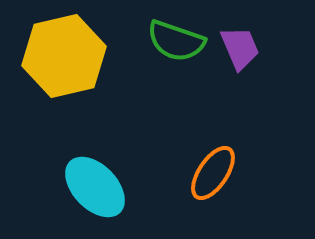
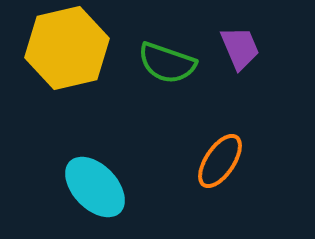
green semicircle: moved 9 px left, 22 px down
yellow hexagon: moved 3 px right, 8 px up
orange ellipse: moved 7 px right, 12 px up
